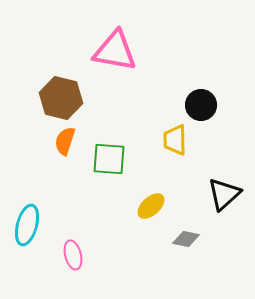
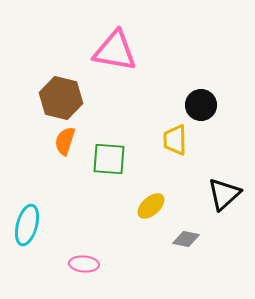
pink ellipse: moved 11 px right, 9 px down; rotated 72 degrees counterclockwise
